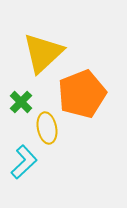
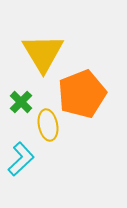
yellow triangle: rotated 18 degrees counterclockwise
yellow ellipse: moved 1 px right, 3 px up
cyan L-shape: moved 3 px left, 3 px up
